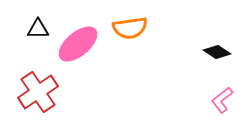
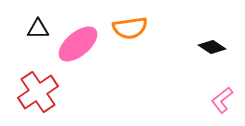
black diamond: moved 5 px left, 5 px up
